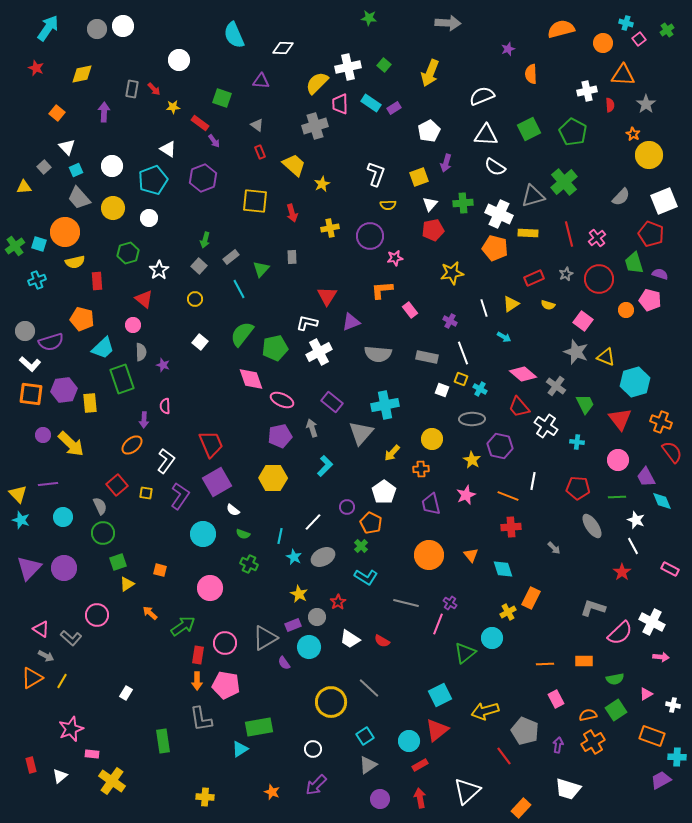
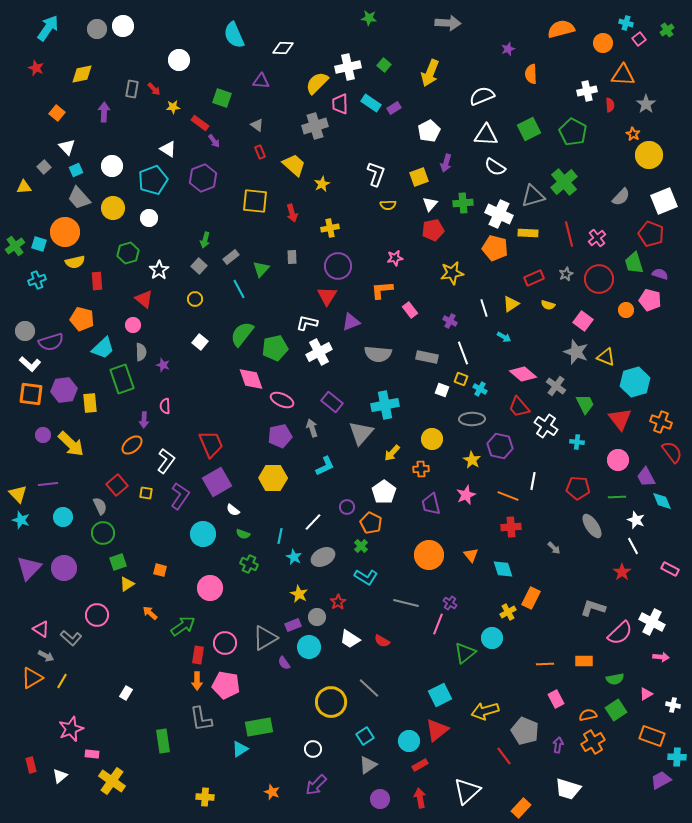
purple circle at (370, 236): moved 32 px left, 30 px down
cyan L-shape at (325, 466): rotated 20 degrees clockwise
